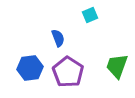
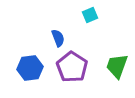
purple pentagon: moved 4 px right, 5 px up
